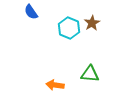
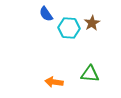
blue semicircle: moved 15 px right, 2 px down
cyan hexagon: rotated 20 degrees counterclockwise
orange arrow: moved 1 px left, 3 px up
